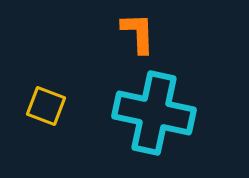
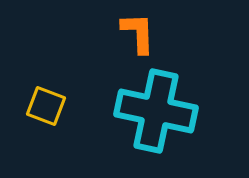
cyan cross: moved 2 px right, 2 px up
